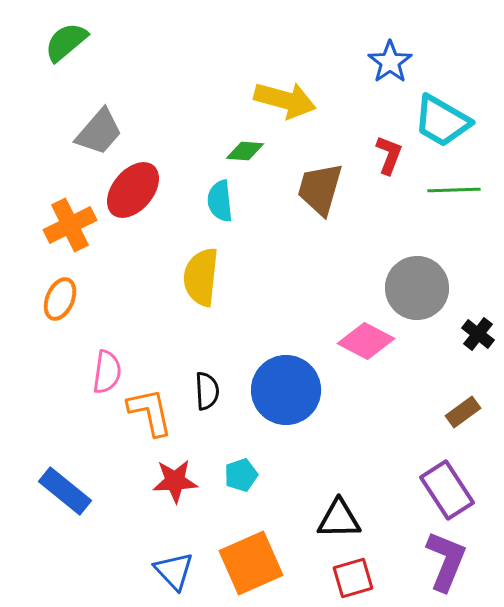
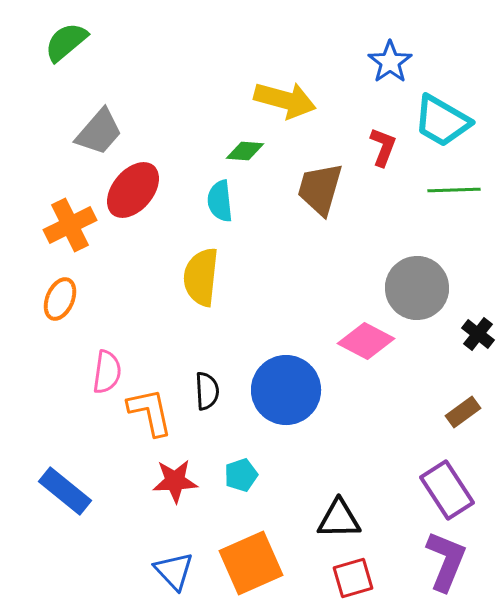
red L-shape: moved 6 px left, 8 px up
